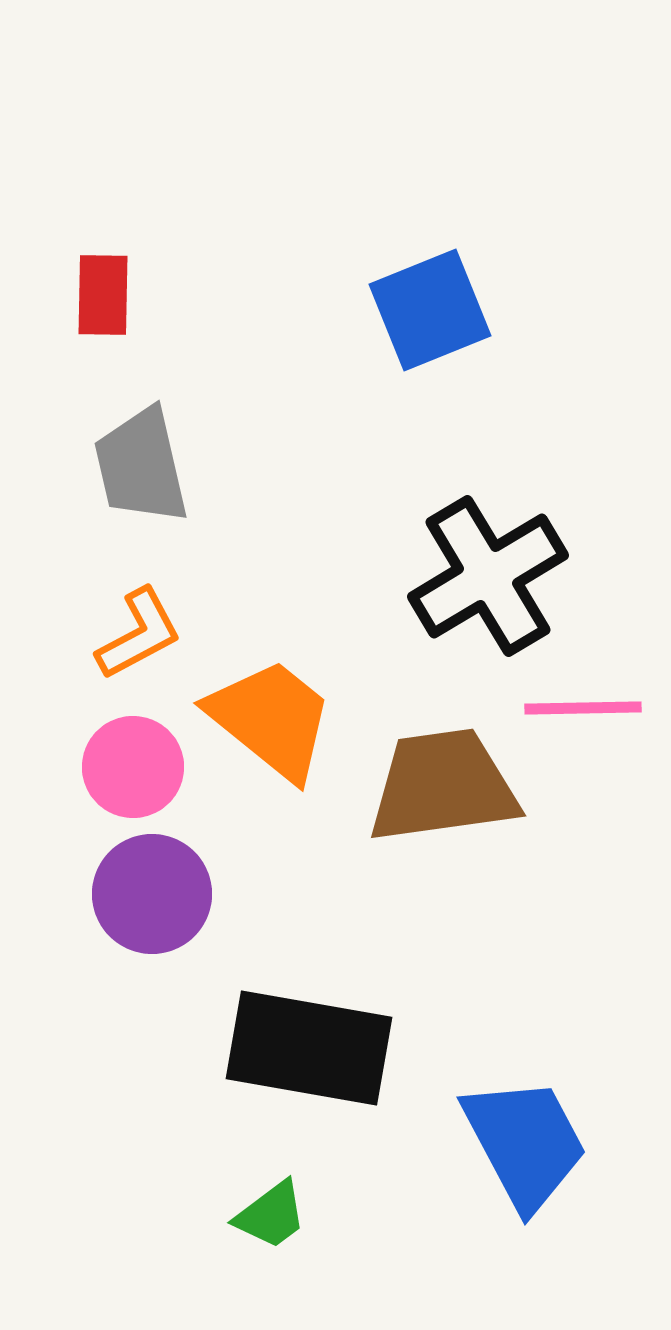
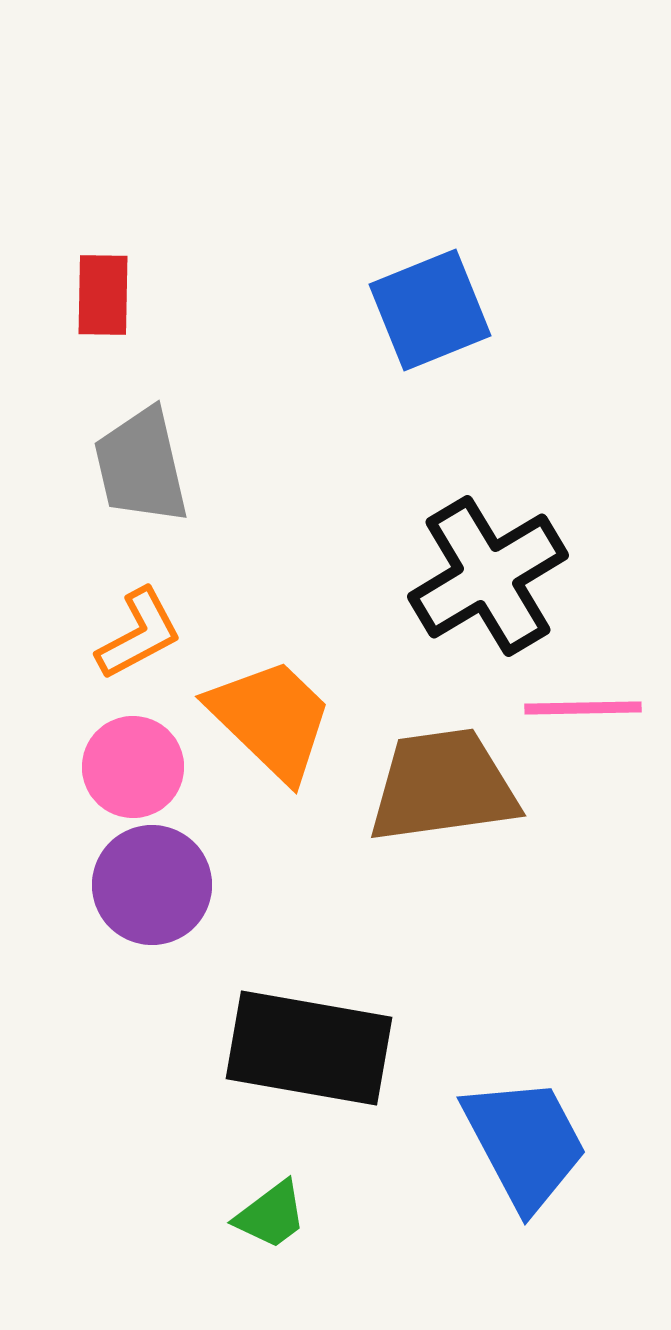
orange trapezoid: rotated 5 degrees clockwise
purple circle: moved 9 px up
